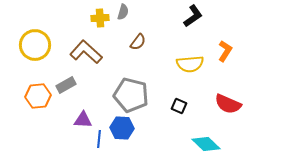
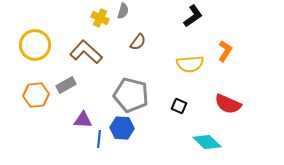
gray semicircle: moved 1 px up
yellow cross: rotated 30 degrees clockwise
orange hexagon: moved 2 px left, 1 px up
cyan diamond: moved 1 px right, 2 px up
